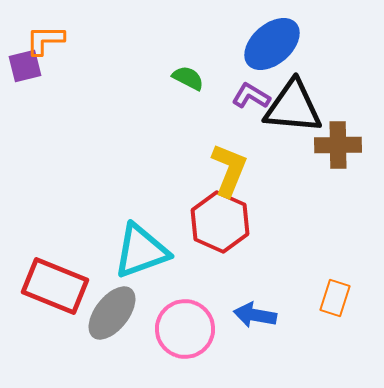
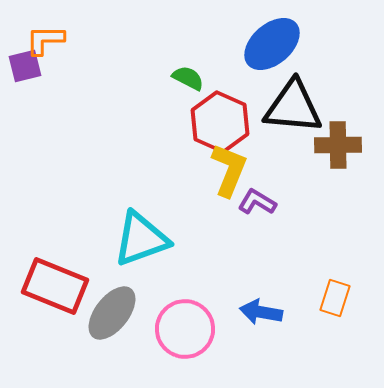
purple L-shape: moved 6 px right, 106 px down
red hexagon: moved 100 px up
cyan triangle: moved 12 px up
blue arrow: moved 6 px right, 3 px up
